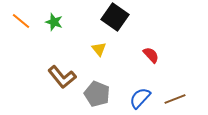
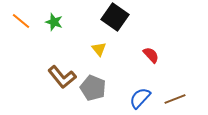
gray pentagon: moved 4 px left, 6 px up
